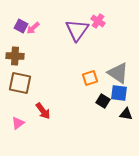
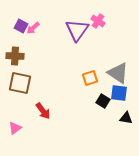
black triangle: moved 4 px down
pink triangle: moved 3 px left, 5 px down
